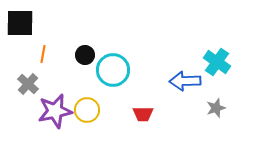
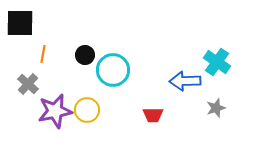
red trapezoid: moved 10 px right, 1 px down
